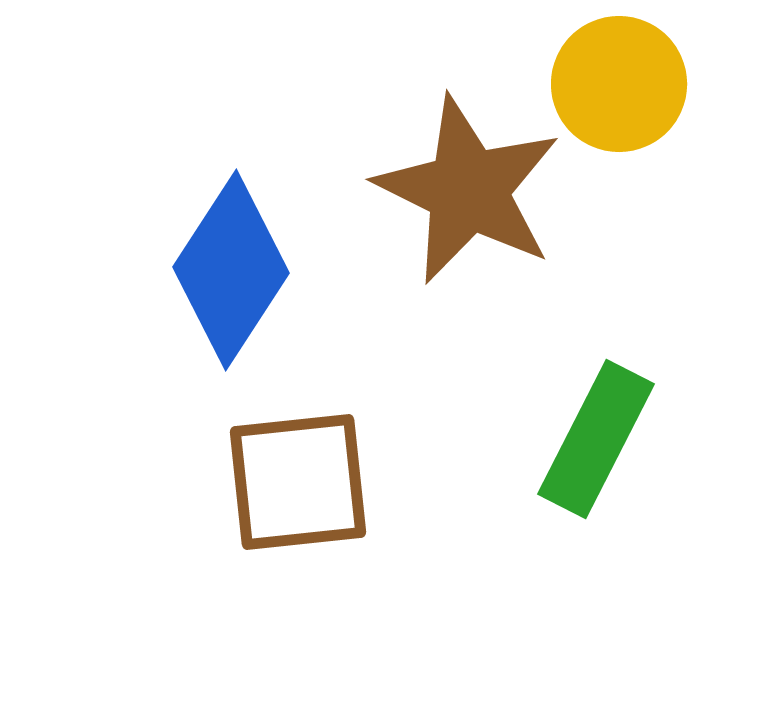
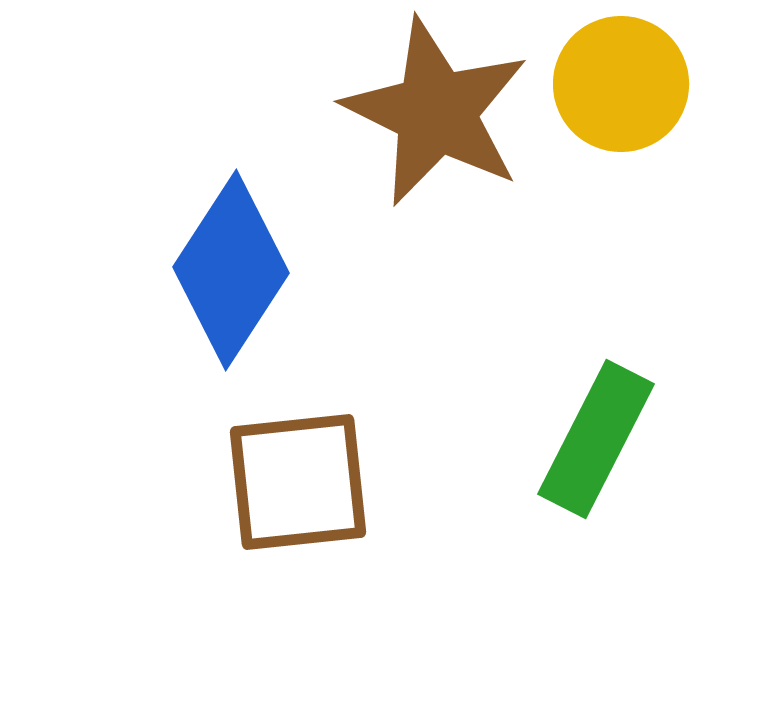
yellow circle: moved 2 px right
brown star: moved 32 px left, 78 px up
